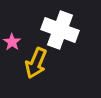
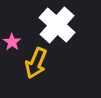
white cross: moved 3 px left, 5 px up; rotated 21 degrees clockwise
